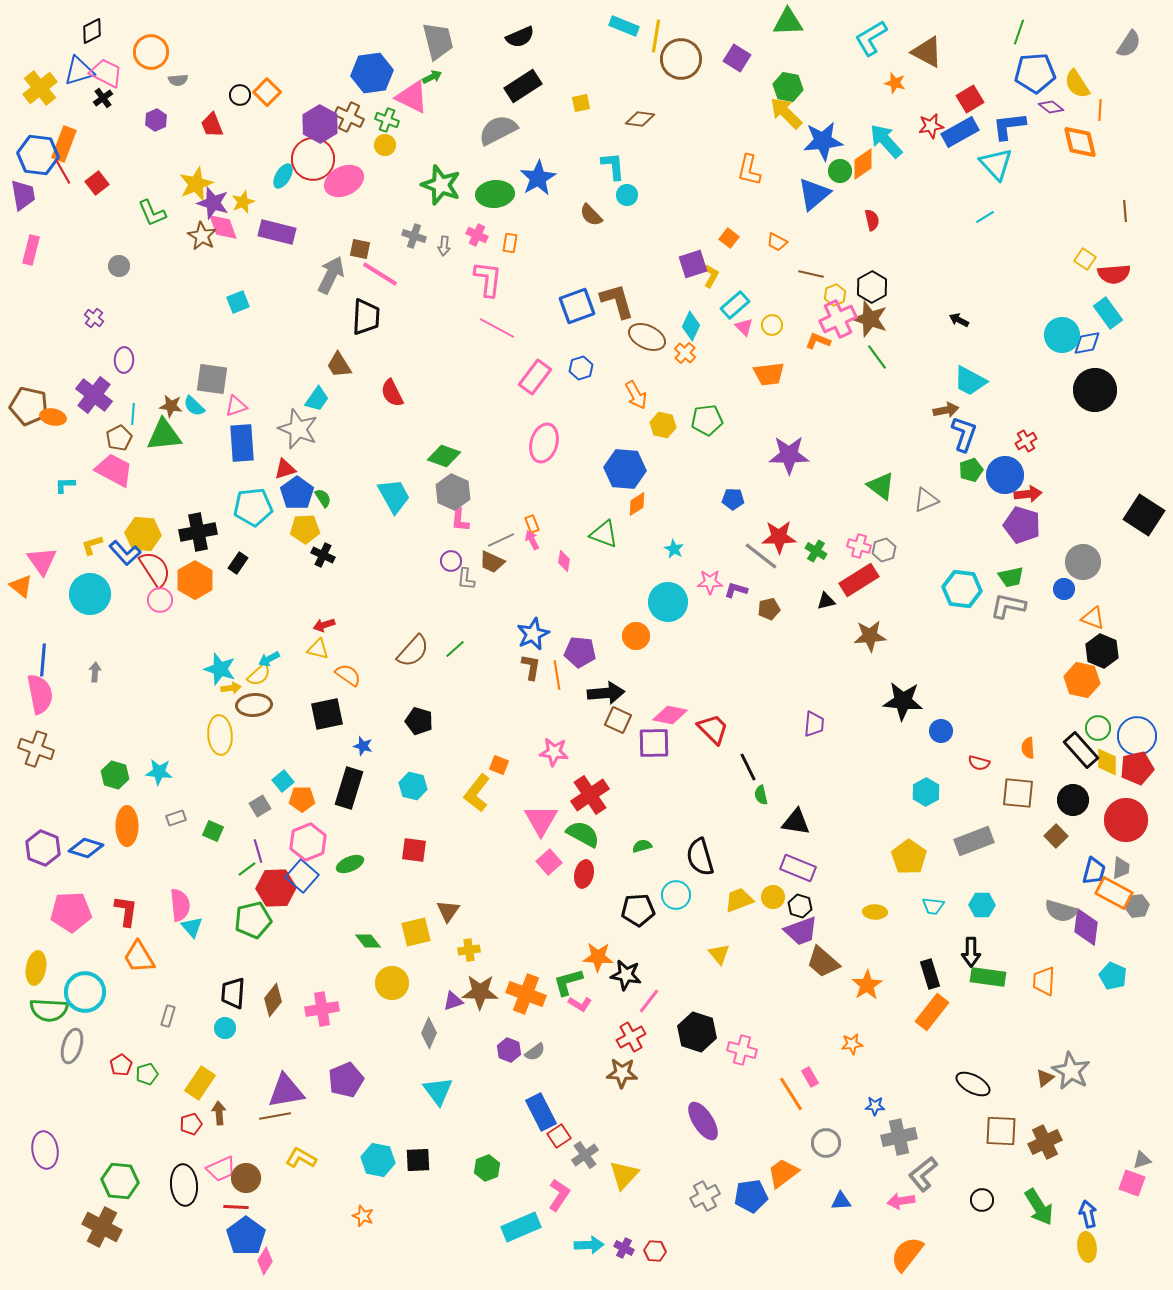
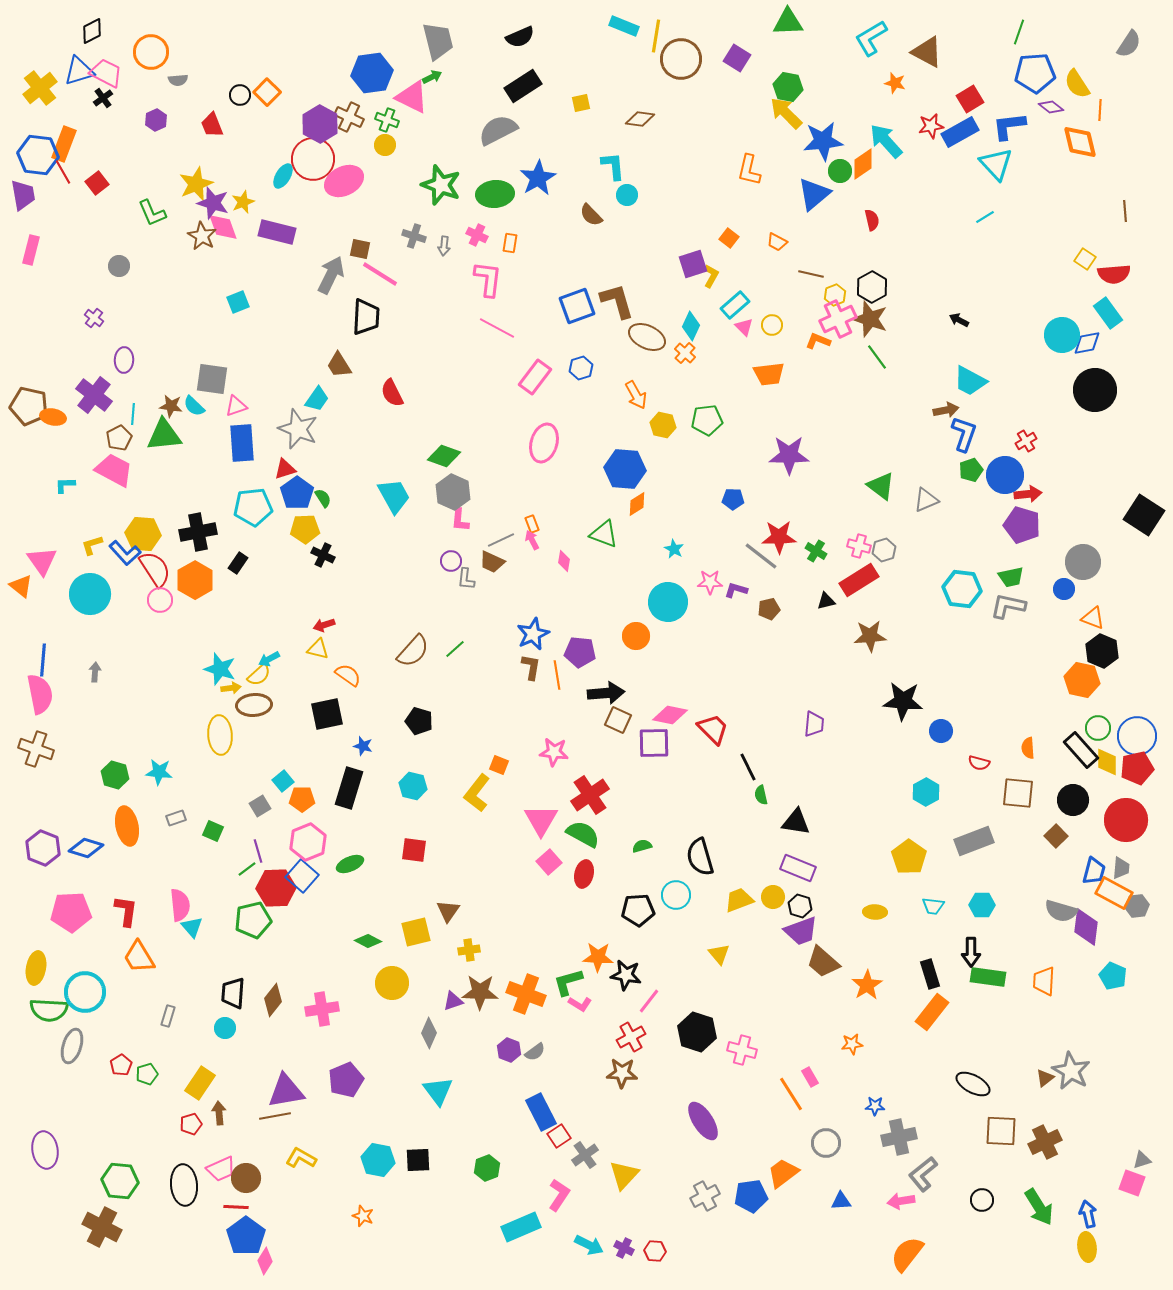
orange ellipse at (127, 826): rotated 12 degrees counterclockwise
green diamond at (368, 941): rotated 24 degrees counterclockwise
cyan arrow at (589, 1245): rotated 28 degrees clockwise
